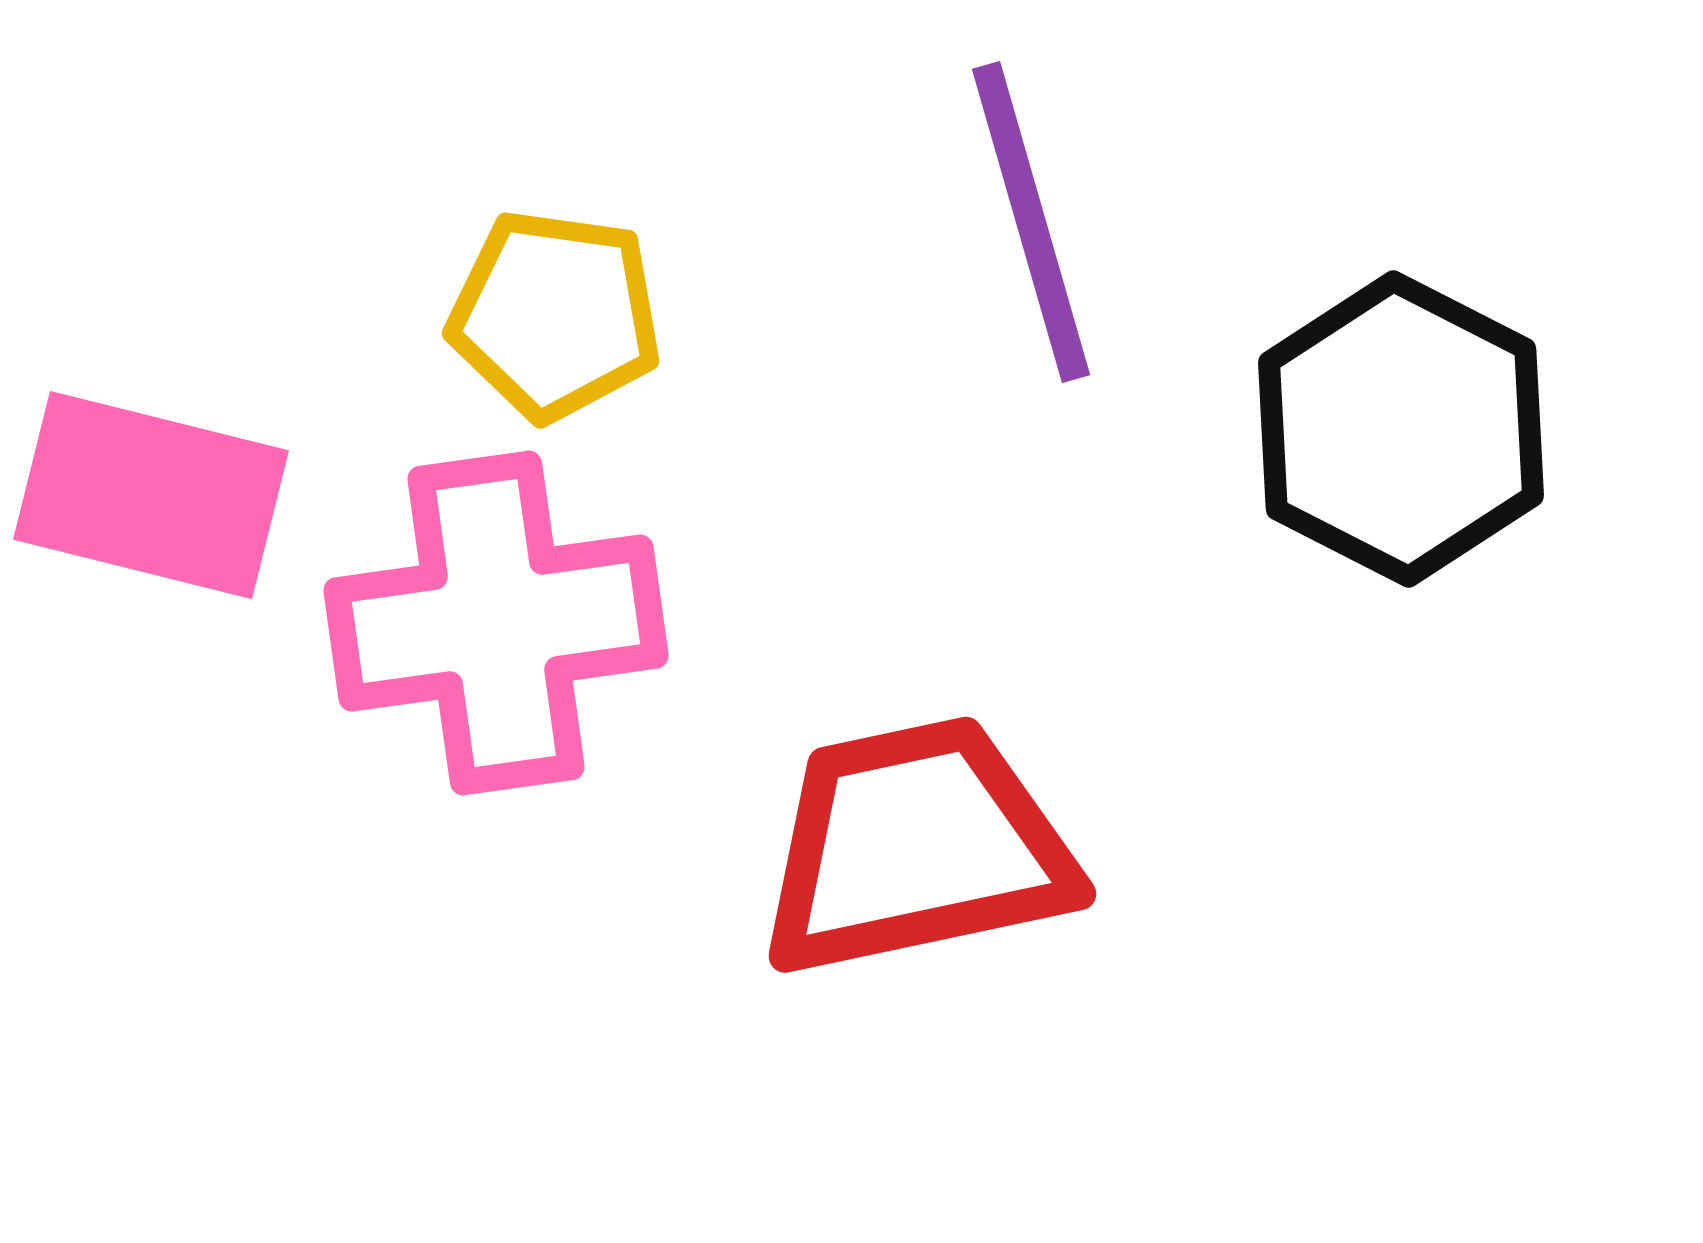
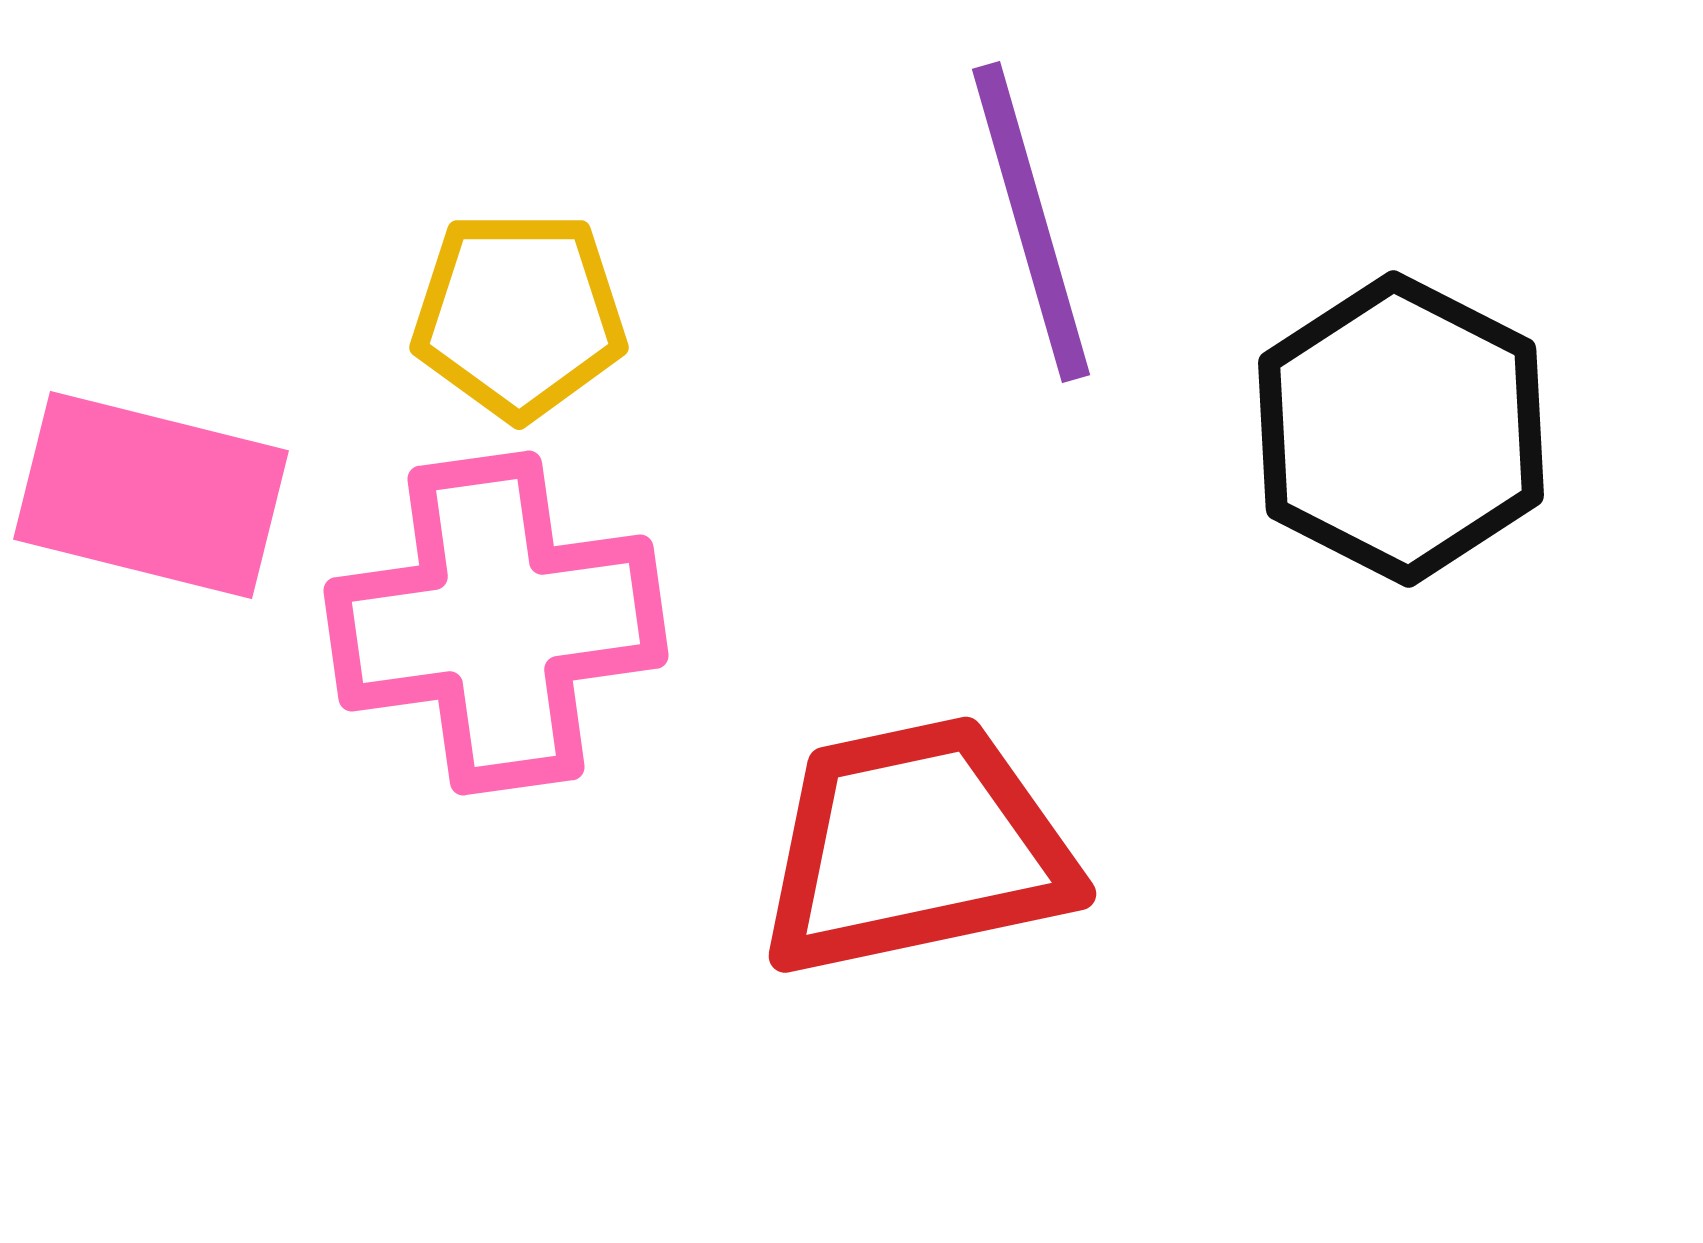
yellow pentagon: moved 36 px left; rotated 8 degrees counterclockwise
